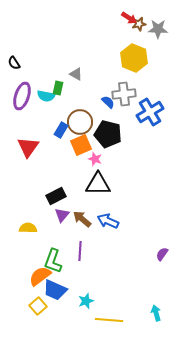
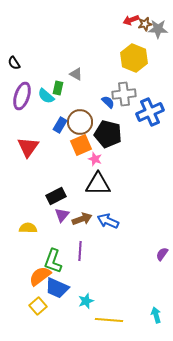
red arrow: moved 2 px right, 2 px down; rotated 126 degrees clockwise
brown star: moved 6 px right
cyan semicircle: rotated 30 degrees clockwise
blue cross: rotated 8 degrees clockwise
blue rectangle: moved 1 px left, 5 px up
brown arrow: rotated 120 degrees clockwise
blue trapezoid: moved 2 px right, 2 px up
cyan arrow: moved 2 px down
